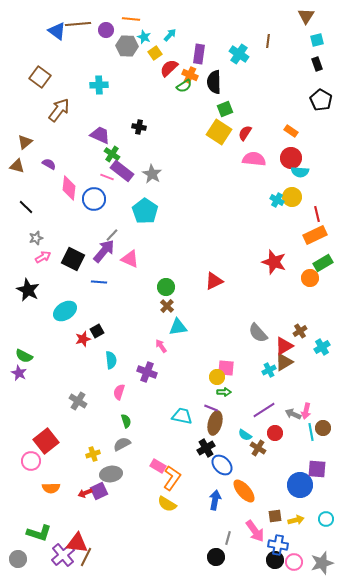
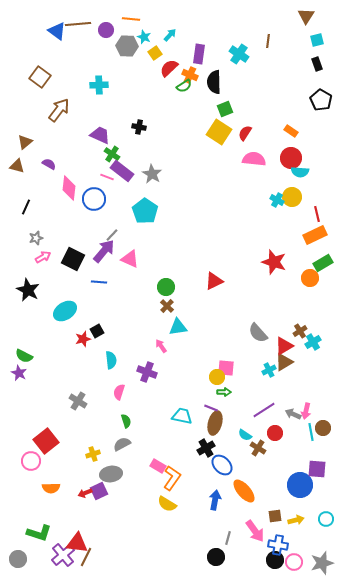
black line at (26, 207): rotated 70 degrees clockwise
cyan cross at (322, 347): moved 9 px left, 5 px up
